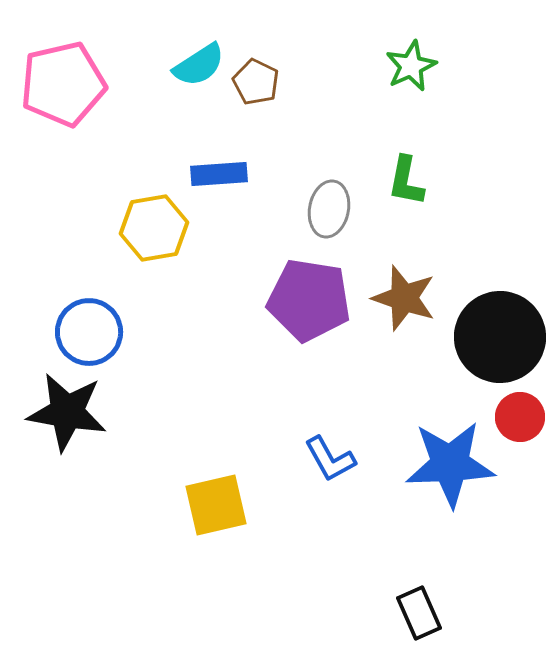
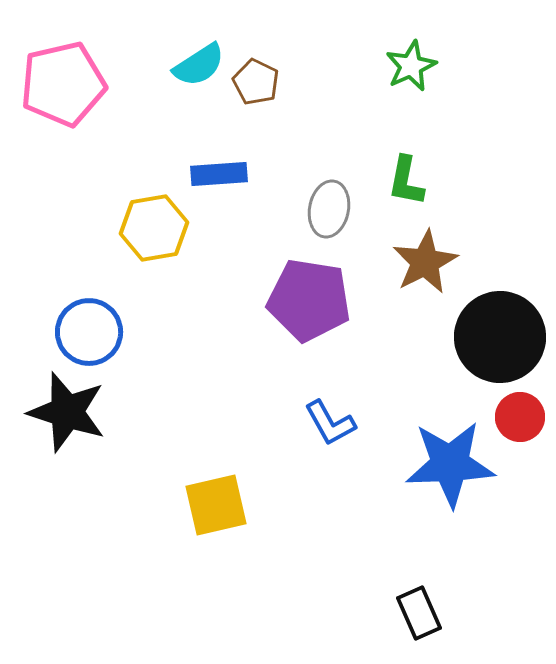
brown star: moved 21 px right, 36 px up; rotated 26 degrees clockwise
black star: rotated 8 degrees clockwise
blue L-shape: moved 36 px up
